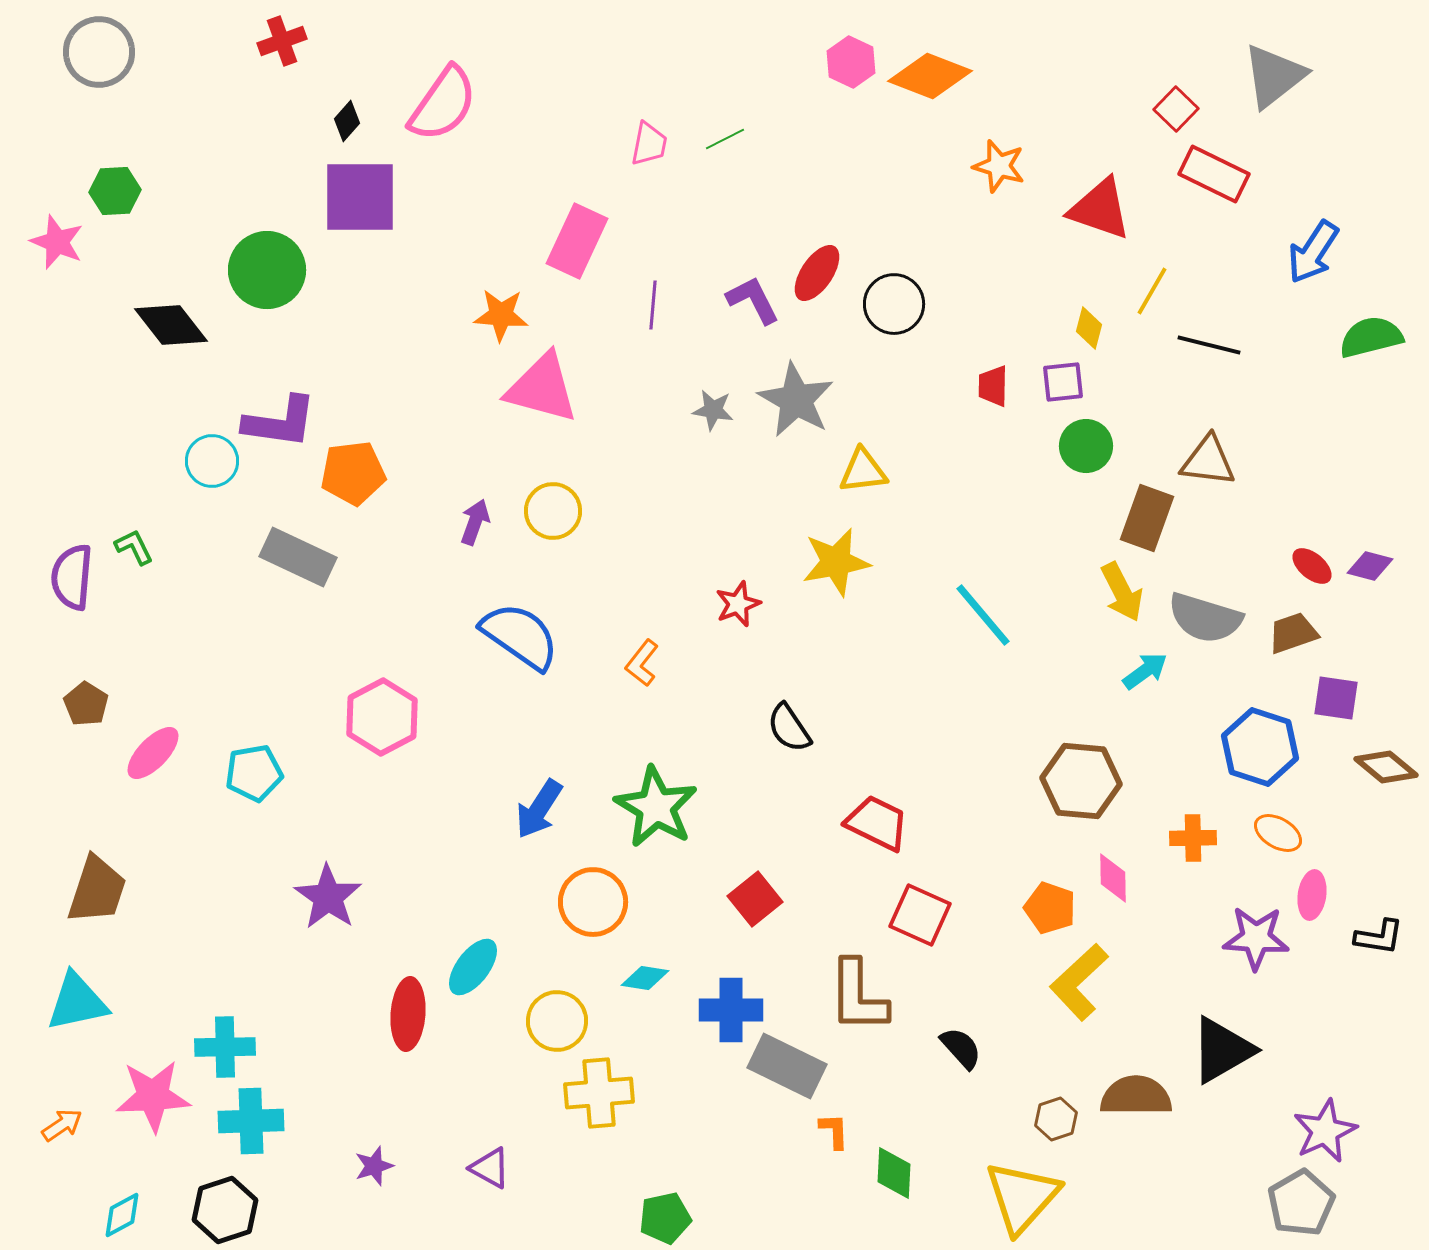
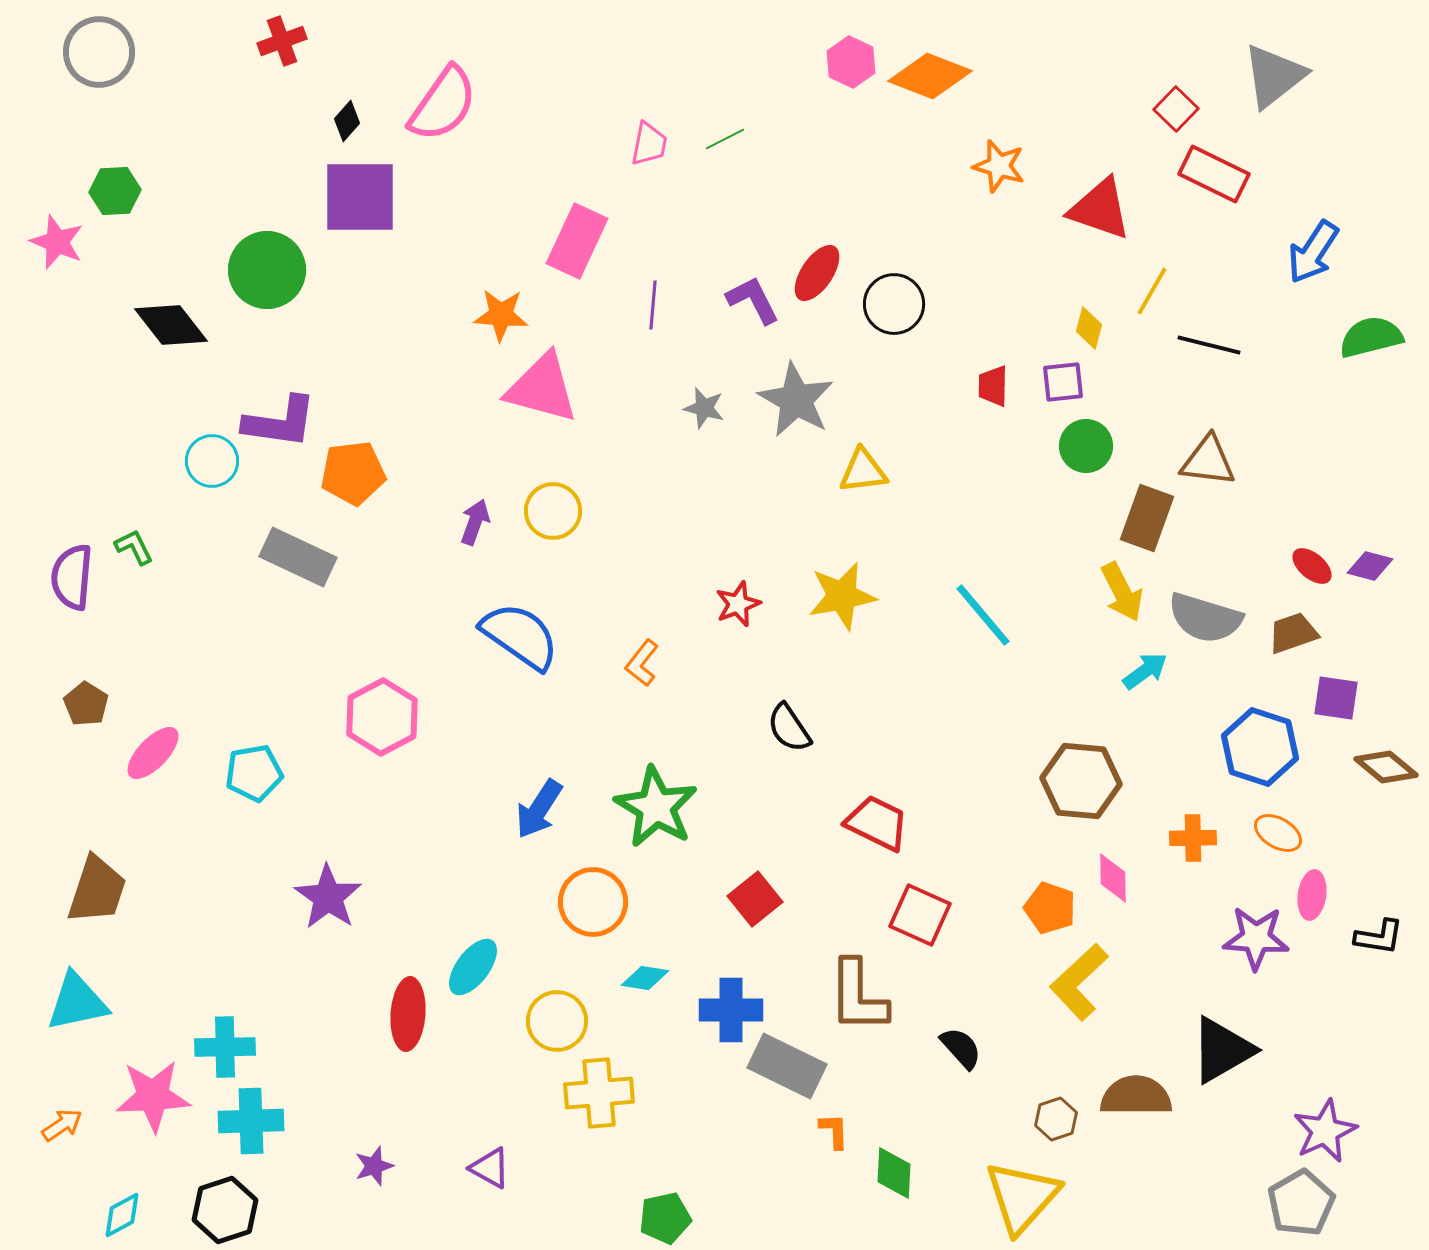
gray star at (713, 410): moved 9 px left, 2 px up; rotated 6 degrees clockwise
yellow star at (836, 562): moved 6 px right, 34 px down
